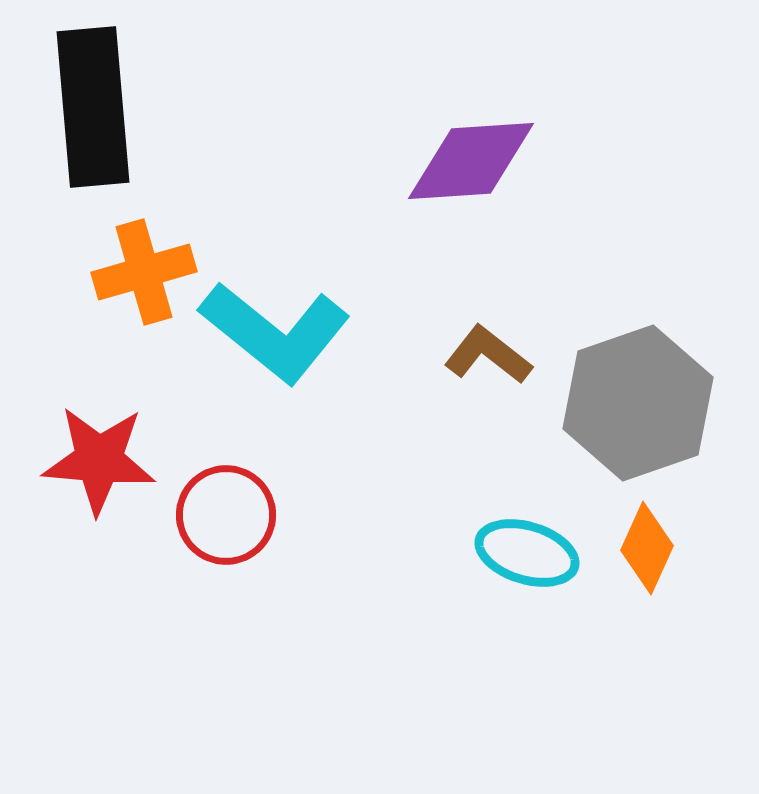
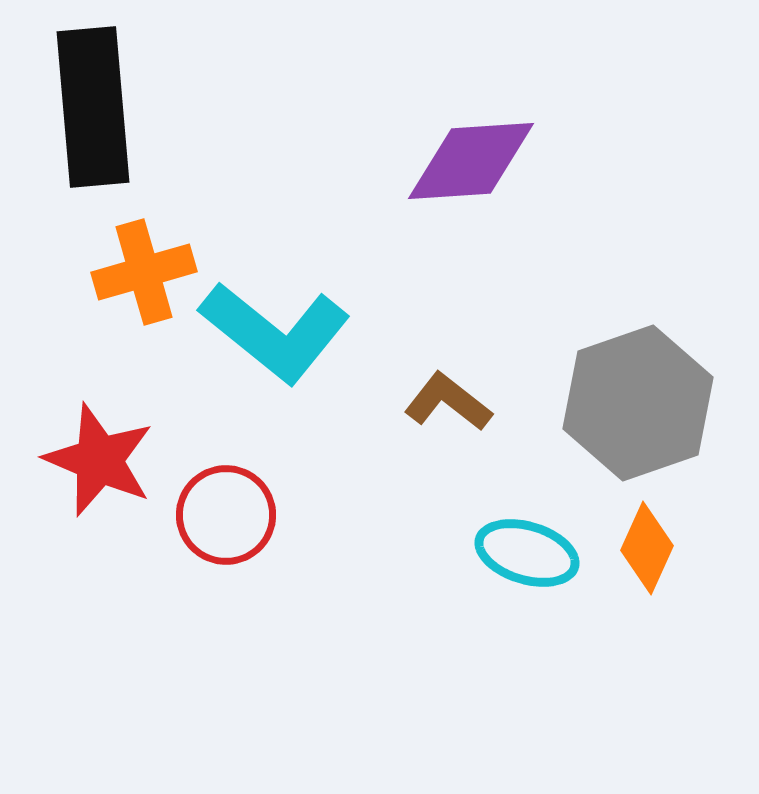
brown L-shape: moved 40 px left, 47 px down
red star: rotated 18 degrees clockwise
